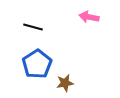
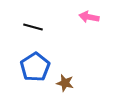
blue pentagon: moved 2 px left, 3 px down
brown star: rotated 24 degrees clockwise
